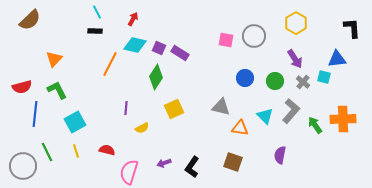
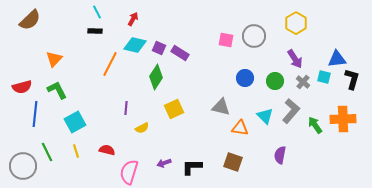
black L-shape at (352, 28): moved 51 px down; rotated 20 degrees clockwise
black L-shape at (192, 167): rotated 55 degrees clockwise
